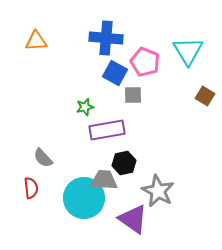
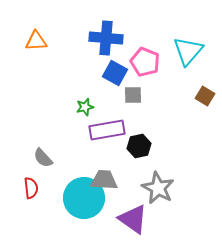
cyan triangle: rotated 12 degrees clockwise
black hexagon: moved 15 px right, 17 px up
gray star: moved 3 px up
